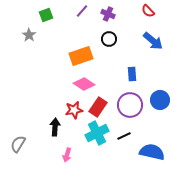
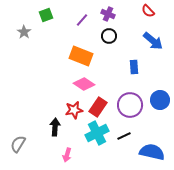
purple line: moved 9 px down
gray star: moved 5 px left, 3 px up
black circle: moved 3 px up
orange rectangle: rotated 40 degrees clockwise
blue rectangle: moved 2 px right, 7 px up
